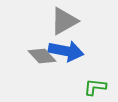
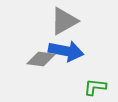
gray diamond: moved 1 px left, 3 px down; rotated 40 degrees counterclockwise
